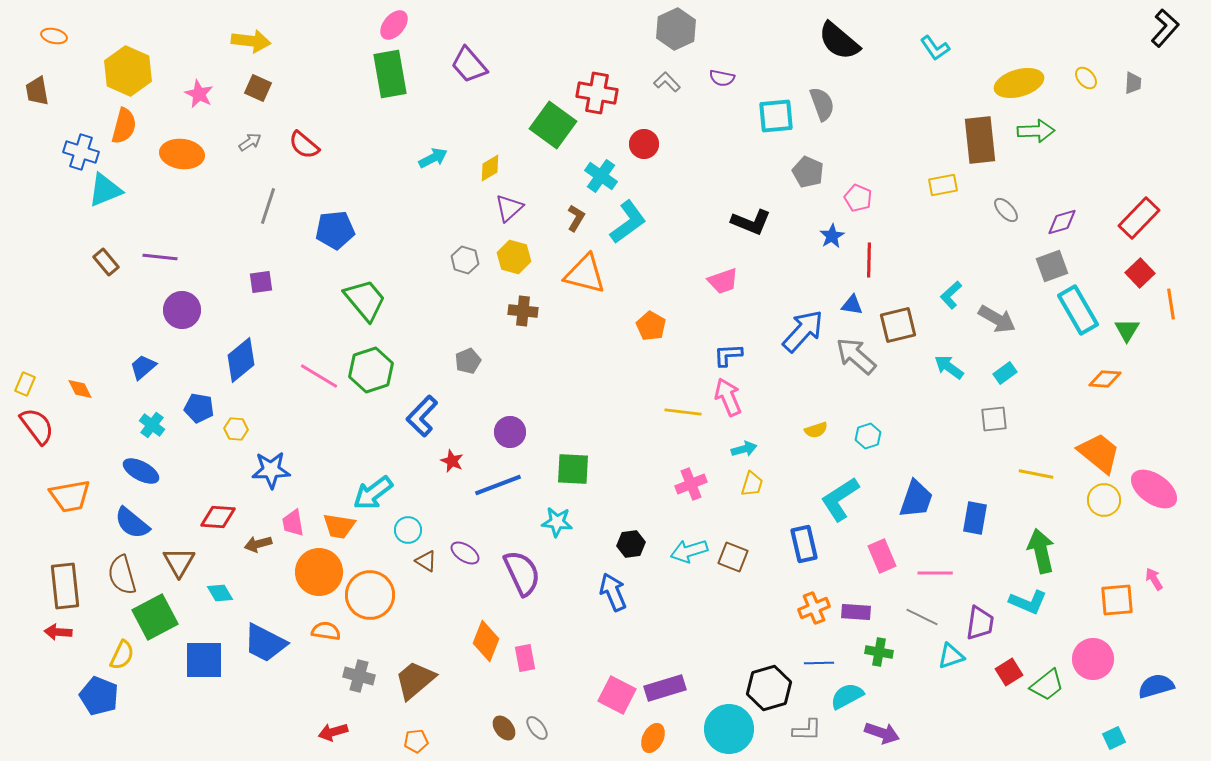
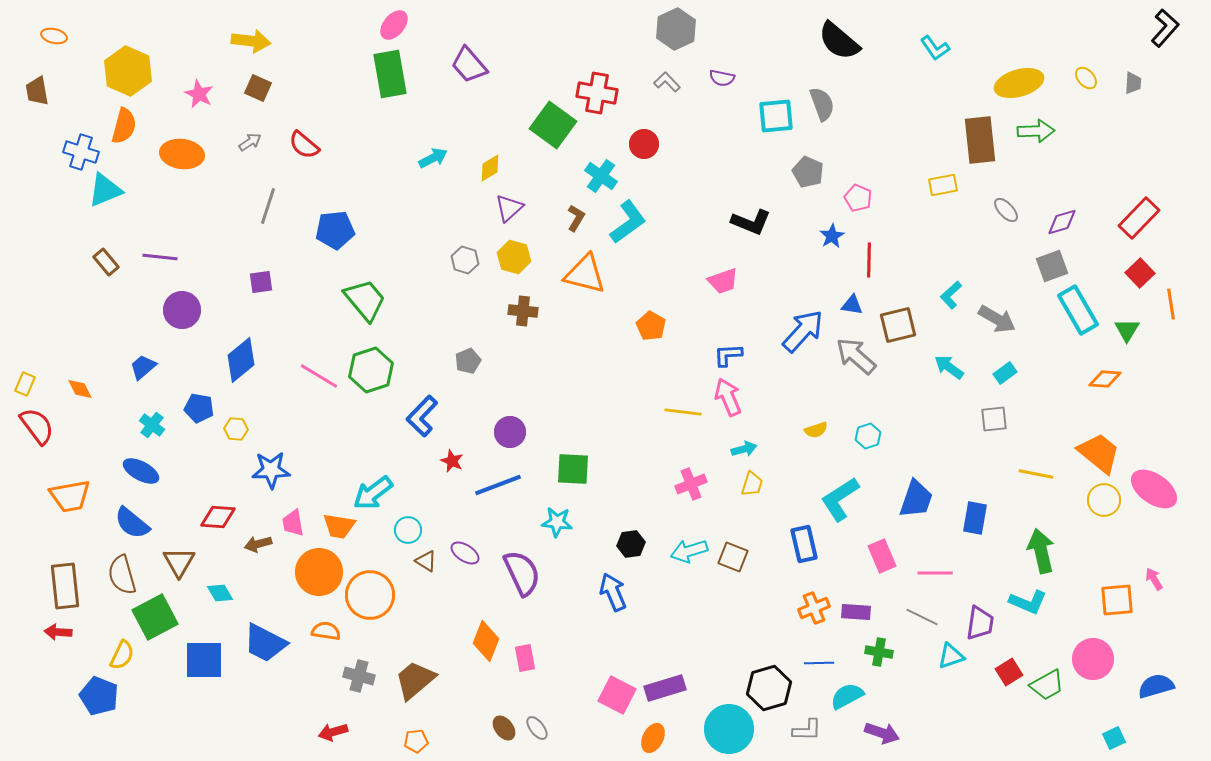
green trapezoid at (1047, 685): rotated 9 degrees clockwise
